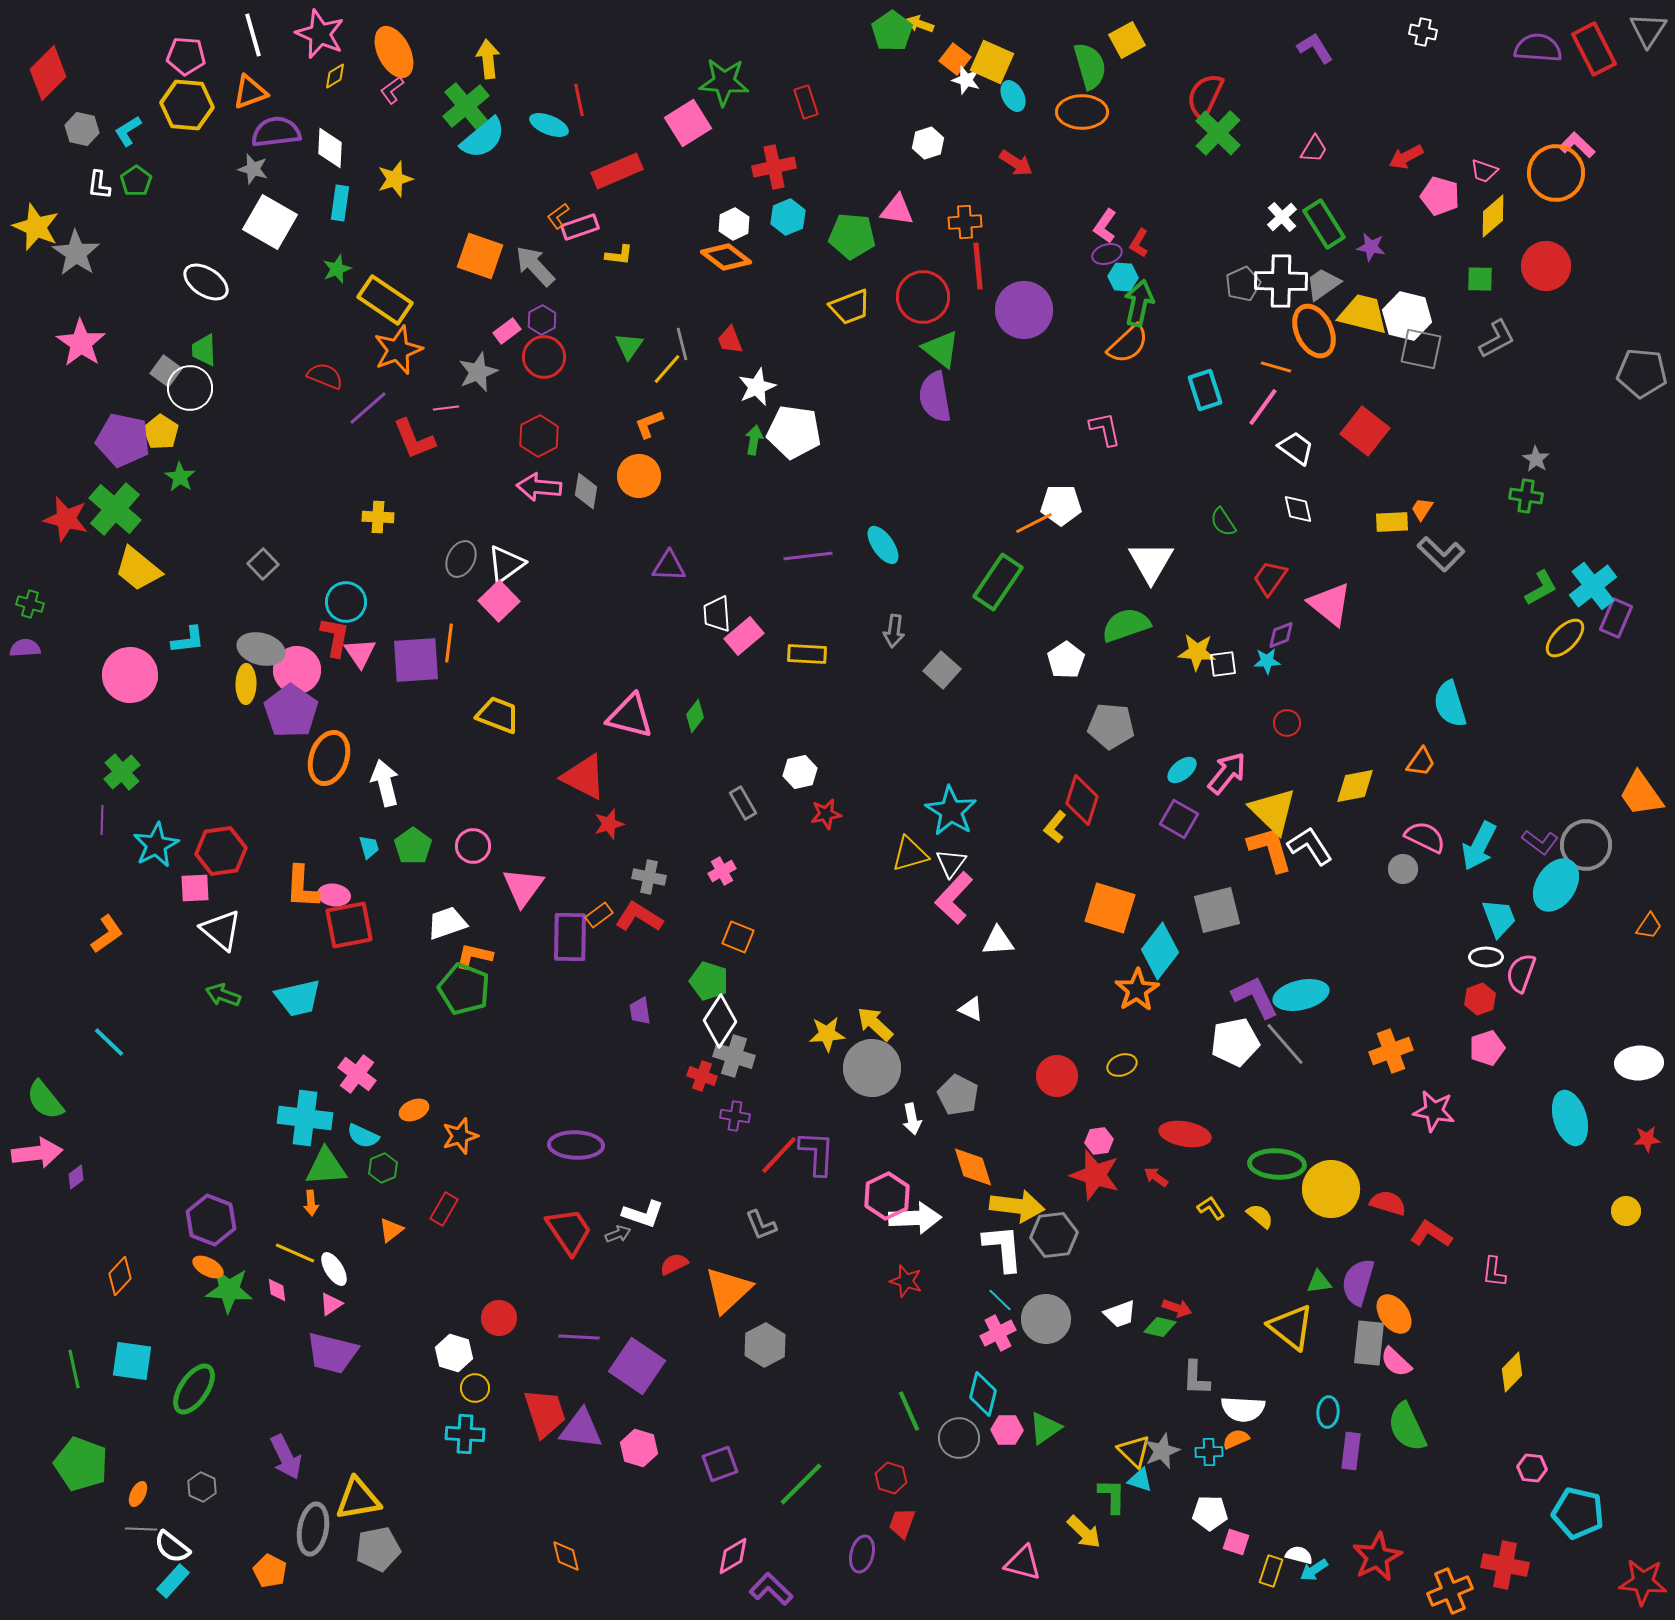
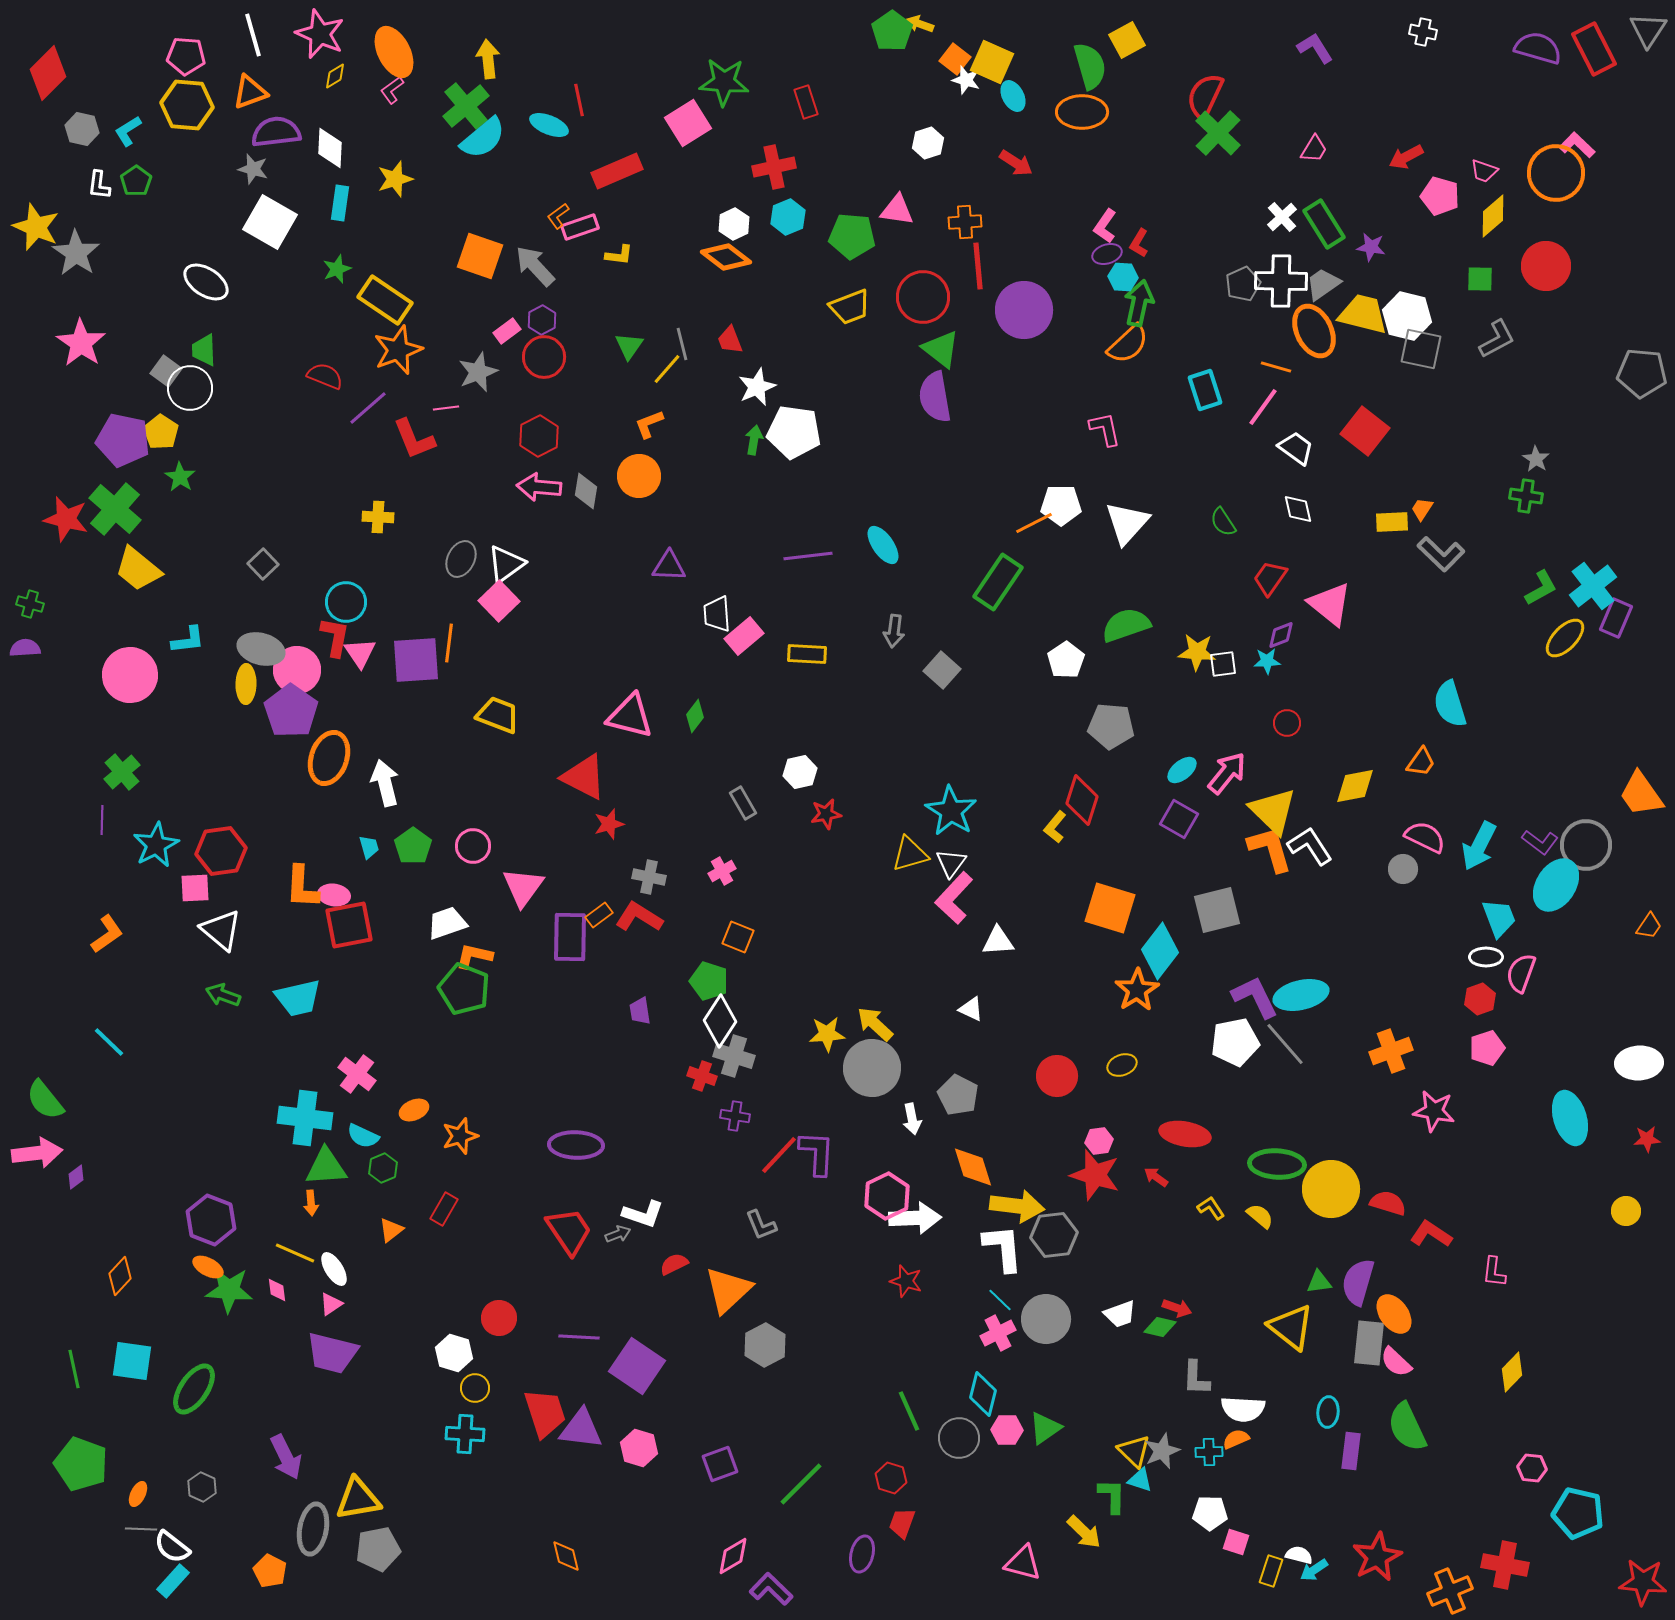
purple semicircle at (1538, 48): rotated 12 degrees clockwise
white triangle at (1151, 562): moved 24 px left, 39 px up; rotated 12 degrees clockwise
